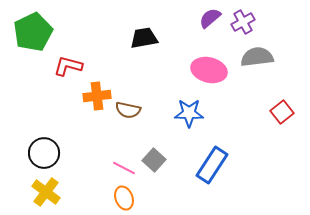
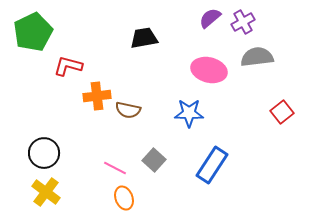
pink line: moved 9 px left
